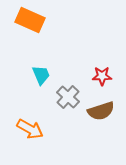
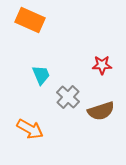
red star: moved 11 px up
